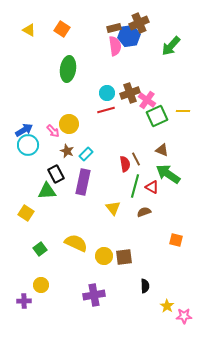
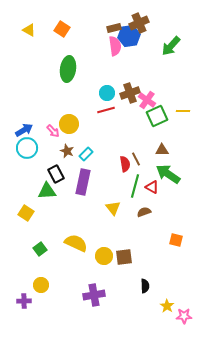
cyan circle at (28, 145): moved 1 px left, 3 px down
brown triangle at (162, 150): rotated 24 degrees counterclockwise
